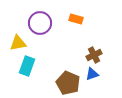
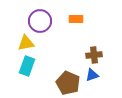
orange rectangle: rotated 16 degrees counterclockwise
purple circle: moved 2 px up
yellow triangle: moved 8 px right
brown cross: rotated 21 degrees clockwise
blue triangle: moved 1 px down
